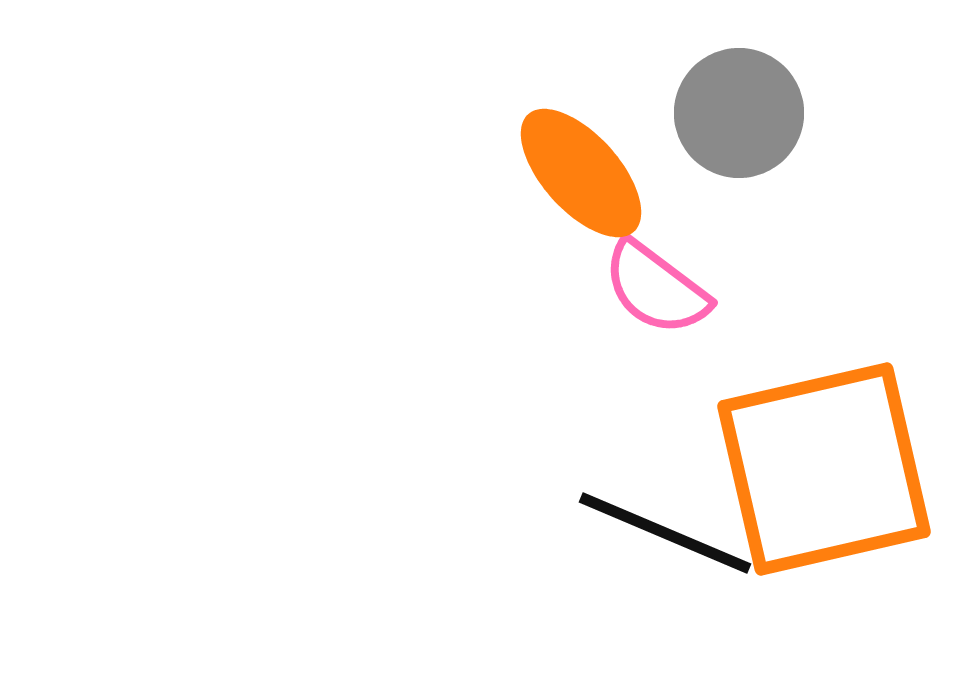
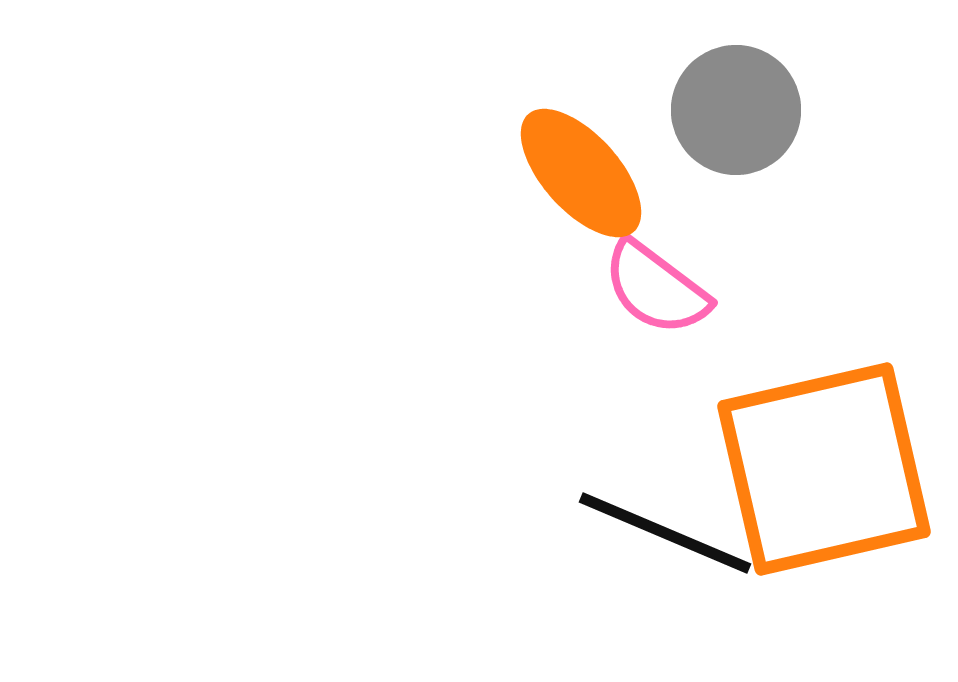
gray circle: moved 3 px left, 3 px up
